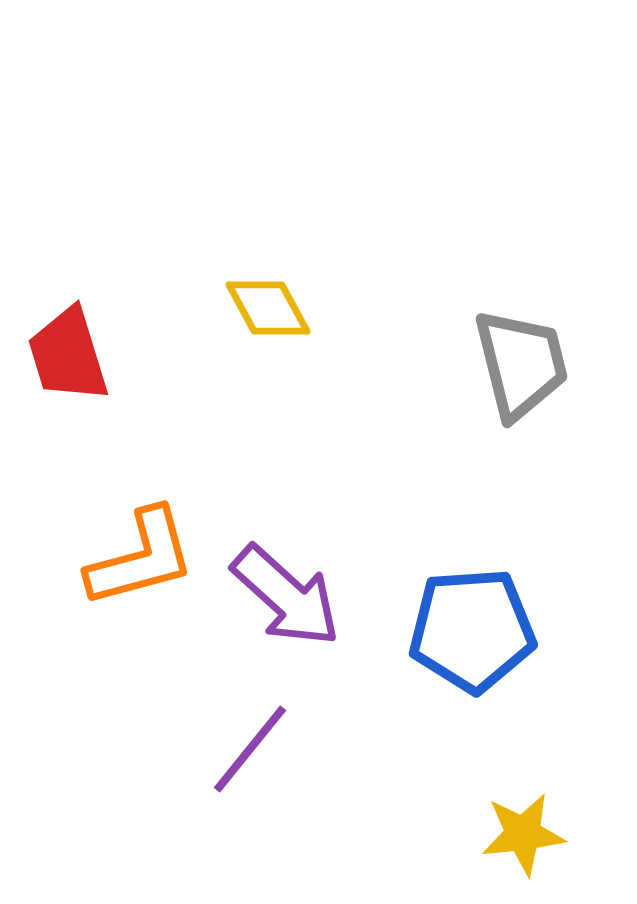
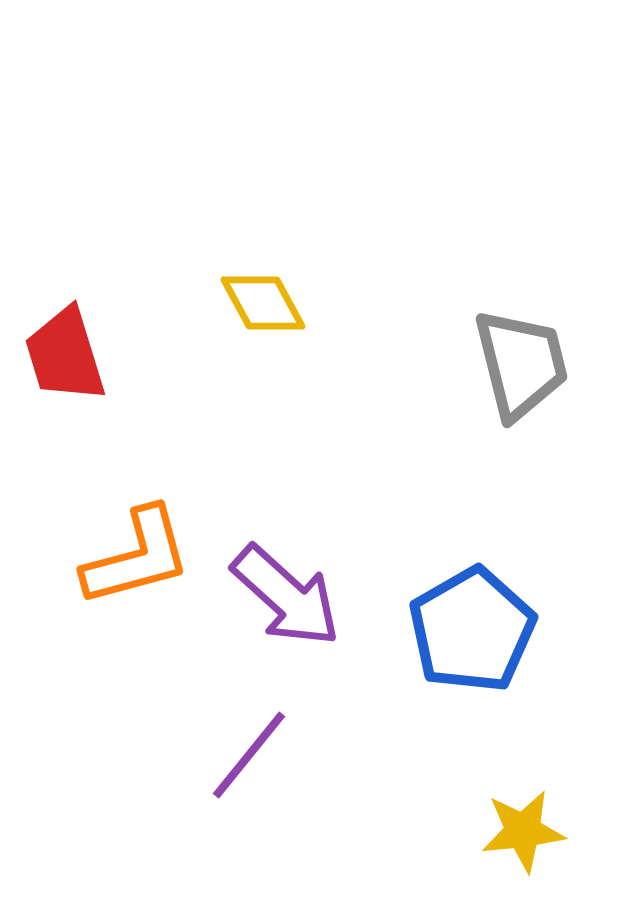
yellow diamond: moved 5 px left, 5 px up
red trapezoid: moved 3 px left
orange L-shape: moved 4 px left, 1 px up
blue pentagon: rotated 26 degrees counterclockwise
purple line: moved 1 px left, 6 px down
yellow star: moved 3 px up
